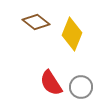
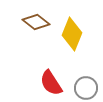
gray circle: moved 5 px right, 1 px down
